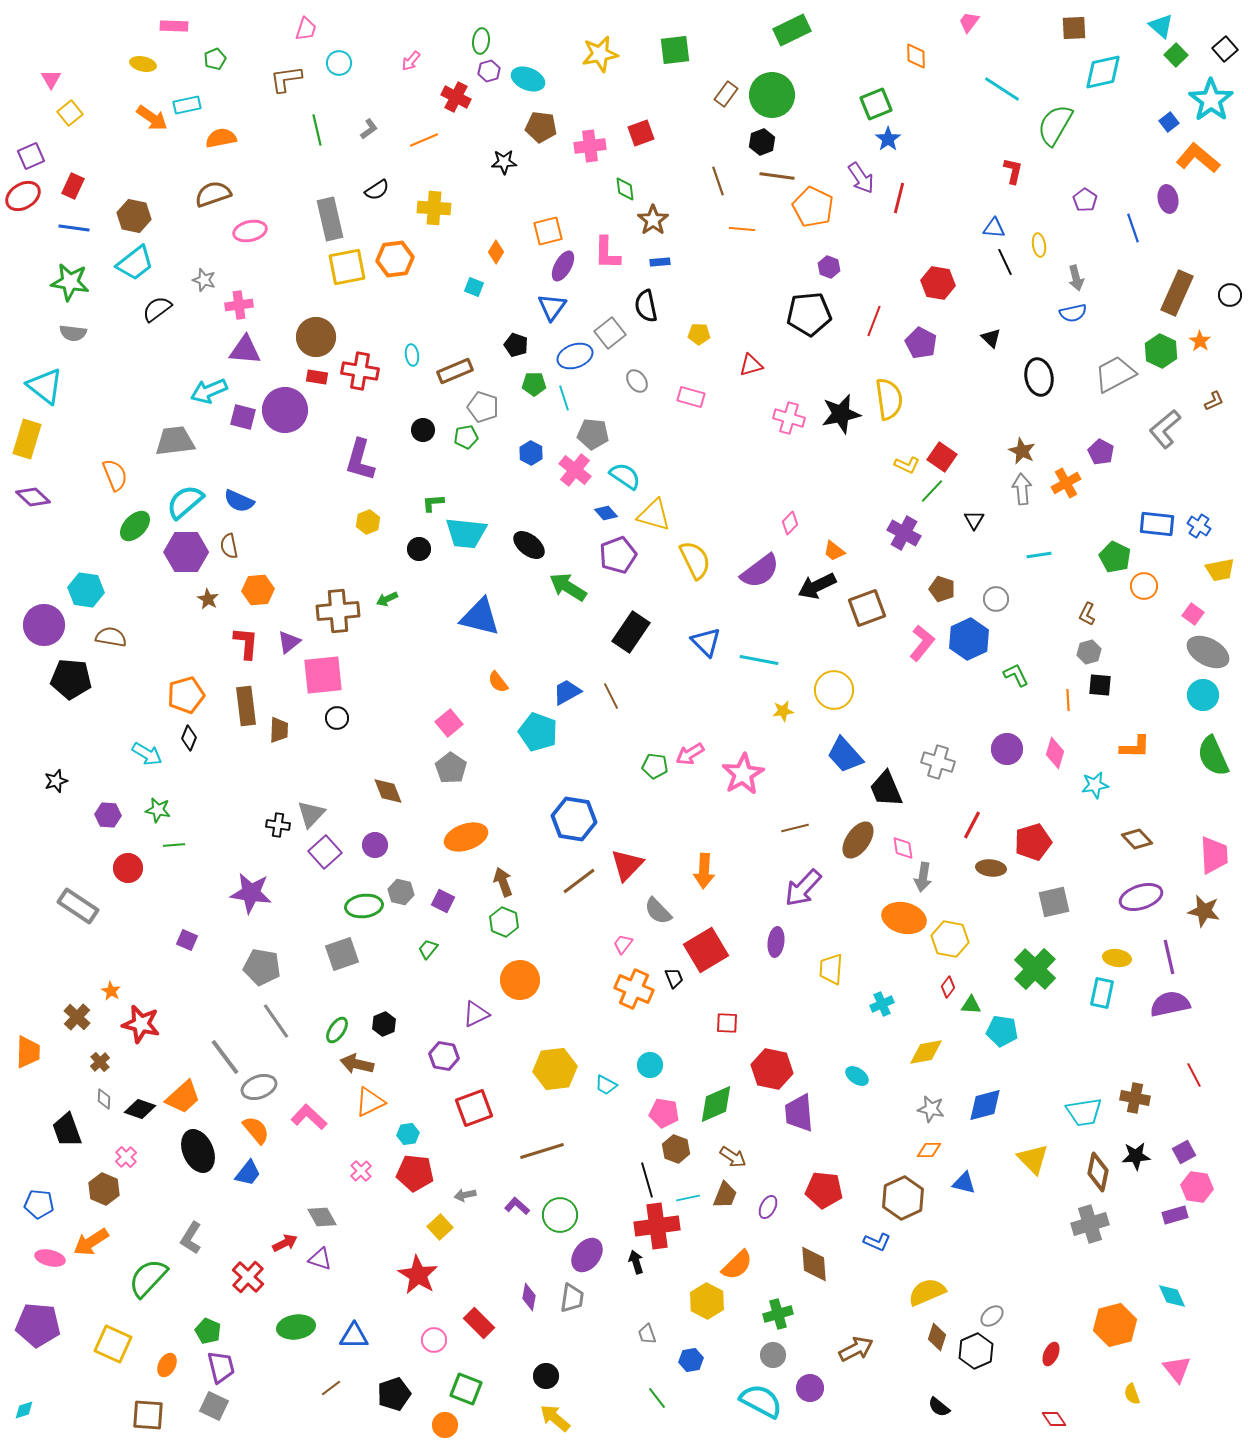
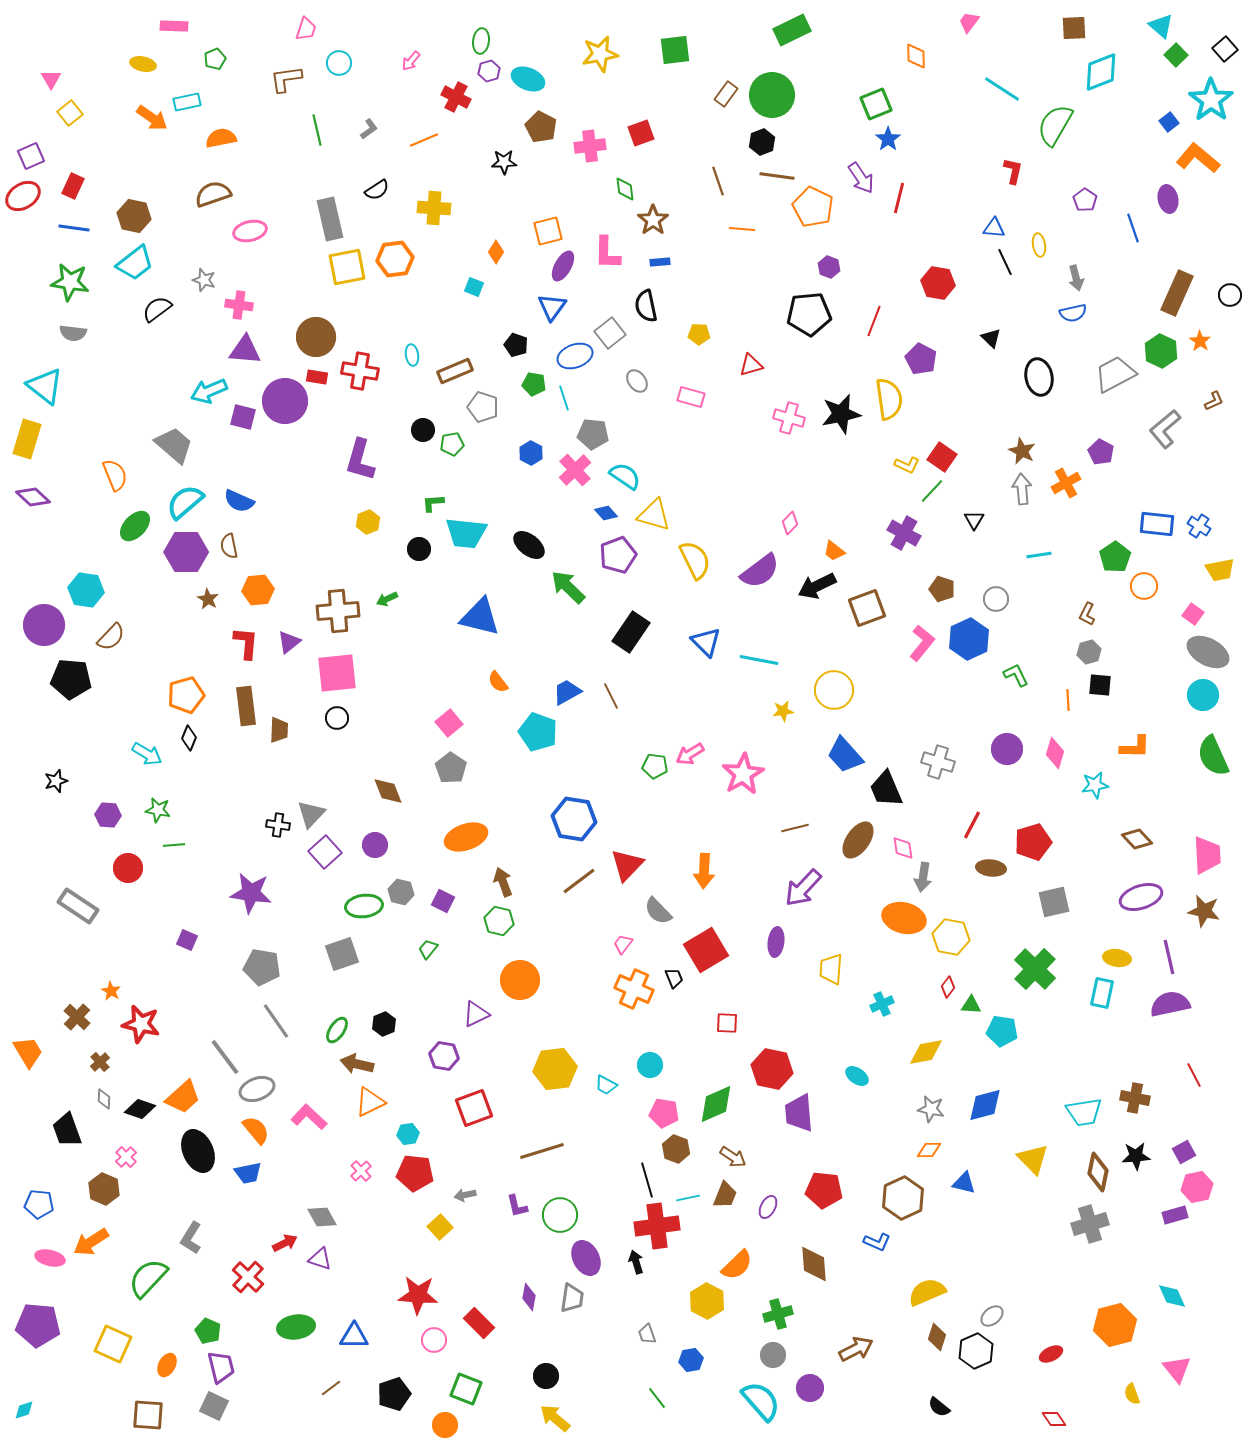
cyan diamond at (1103, 72): moved 2 px left; rotated 9 degrees counterclockwise
cyan rectangle at (187, 105): moved 3 px up
brown pentagon at (541, 127): rotated 20 degrees clockwise
pink cross at (239, 305): rotated 16 degrees clockwise
purple pentagon at (921, 343): moved 16 px down
green pentagon at (534, 384): rotated 10 degrees clockwise
purple circle at (285, 410): moved 9 px up
green pentagon at (466, 437): moved 14 px left, 7 px down
gray trapezoid at (175, 441): moved 1 px left, 4 px down; rotated 48 degrees clockwise
pink cross at (575, 470): rotated 8 degrees clockwise
green pentagon at (1115, 557): rotated 12 degrees clockwise
green arrow at (568, 587): rotated 12 degrees clockwise
brown semicircle at (111, 637): rotated 124 degrees clockwise
pink square at (323, 675): moved 14 px right, 2 px up
pink trapezoid at (1214, 855): moved 7 px left
green hexagon at (504, 922): moved 5 px left, 1 px up; rotated 8 degrees counterclockwise
yellow hexagon at (950, 939): moved 1 px right, 2 px up
orange trapezoid at (28, 1052): rotated 32 degrees counterclockwise
gray ellipse at (259, 1087): moved 2 px left, 2 px down
blue trapezoid at (248, 1173): rotated 40 degrees clockwise
pink hexagon at (1197, 1187): rotated 20 degrees counterclockwise
purple L-shape at (517, 1206): rotated 145 degrees counterclockwise
purple ellipse at (587, 1255): moved 1 px left, 3 px down; rotated 64 degrees counterclockwise
red star at (418, 1275): moved 20 px down; rotated 27 degrees counterclockwise
red ellipse at (1051, 1354): rotated 40 degrees clockwise
cyan semicircle at (761, 1401): rotated 21 degrees clockwise
